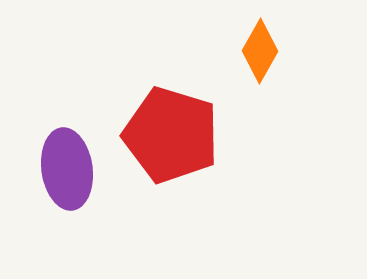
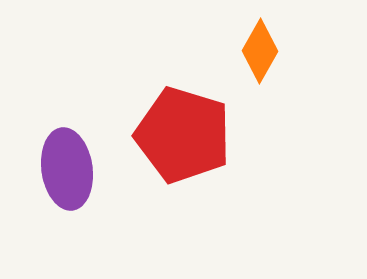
red pentagon: moved 12 px right
